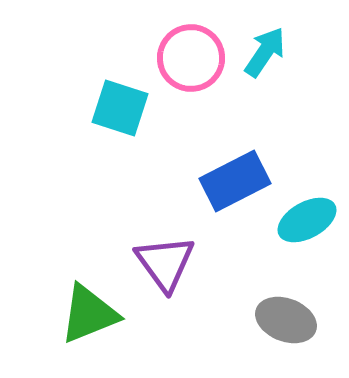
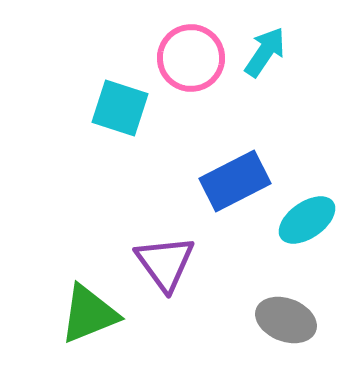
cyan ellipse: rotated 6 degrees counterclockwise
